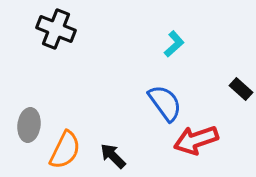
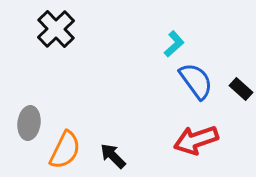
black cross: rotated 24 degrees clockwise
blue semicircle: moved 31 px right, 22 px up
gray ellipse: moved 2 px up
